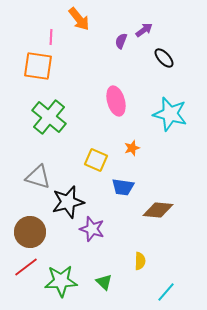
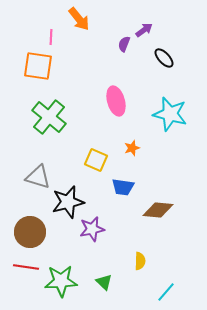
purple semicircle: moved 3 px right, 3 px down
purple star: rotated 30 degrees counterclockwise
red line: rotated 45 degrees clockwise
